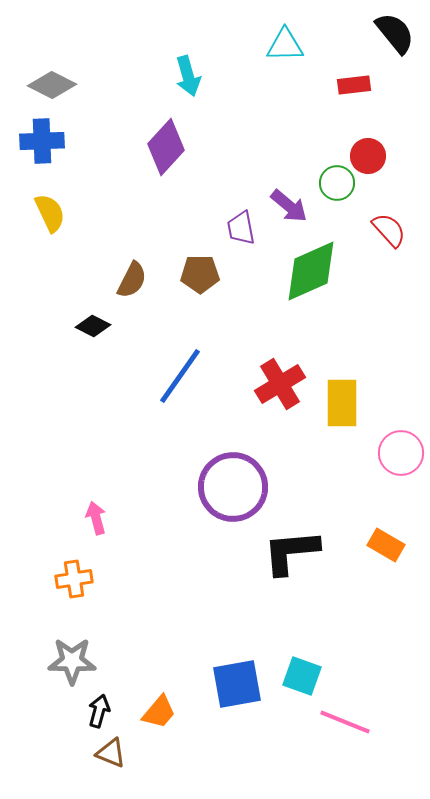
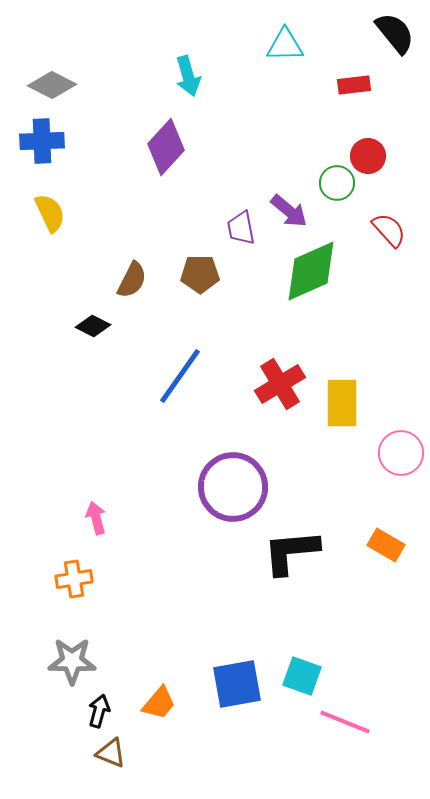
purple arrow: moved 5 px down
orange trapezoid: moved 9 px up
